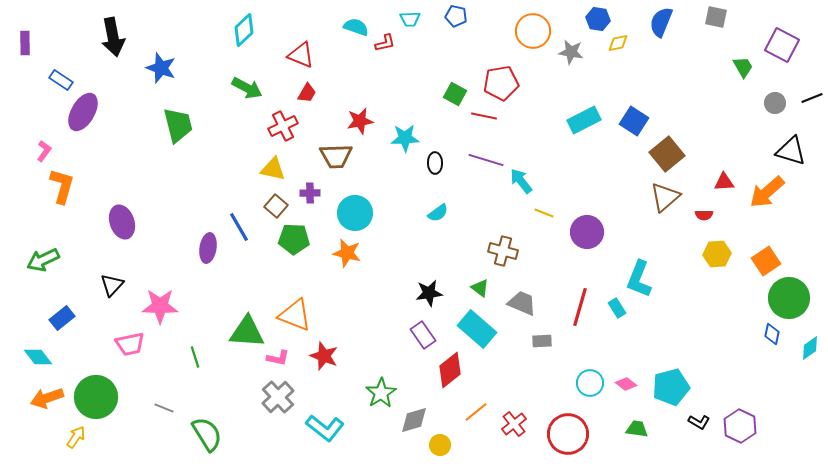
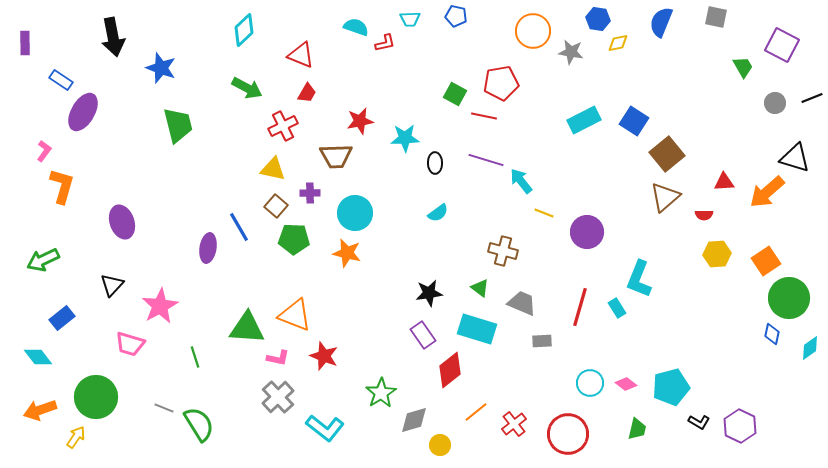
black triangle at (791, 151): moved 4 px right, 7 px down
pink star at (160, 306): rotated 30 degrees counterclockwise
cyan rectangle at (477, 329): rotated 24 degrees counterclockwise
green triangle at (247, 332): moved 4 px up
pink trapezoid at (130, 344): rotated 28 degrees clockwise
orange arrow at (47, 398): moved 7 px left, 12 px down
green trapezoid at (637, 429): rotated 95 degrees clockwise
green semicircle at (207, 434): moved 8 px left, 10 px up
